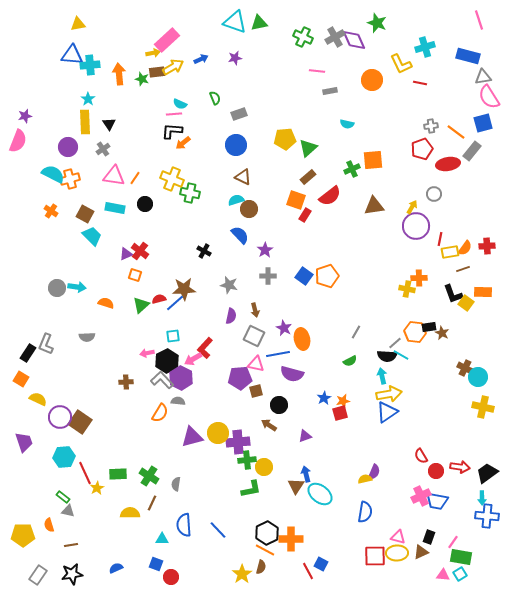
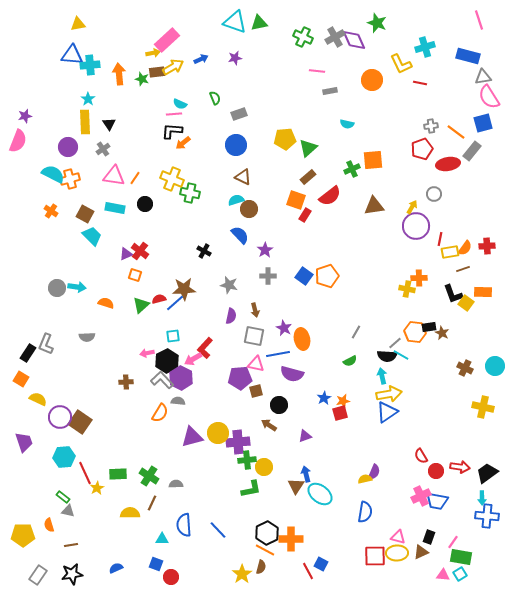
gray square at (254, 336): rotated 15 degrees counterclockwise
cyan circle at (478, 377): moved 17 px right, 11 px up
gray semicircle at (176, 484): rotated 80 degrees clockwise
